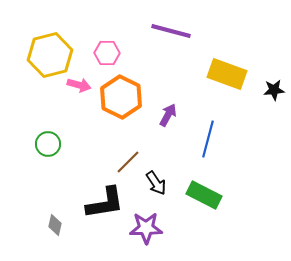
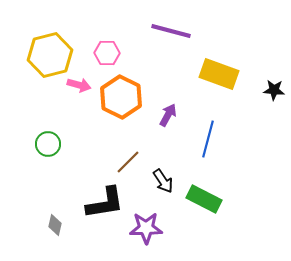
yellow rectangle: moved 8 px left
black star: rotated 10 degrees clockwise
black arrow: moved 7 px right, 2 px up
green rectangle: moved 4 px down
